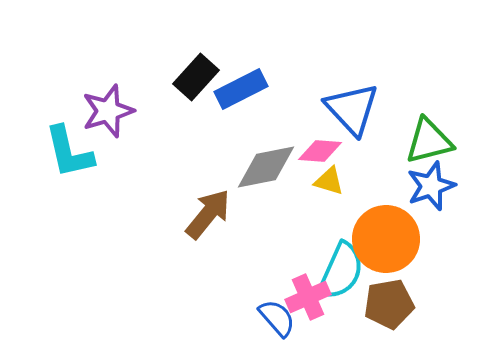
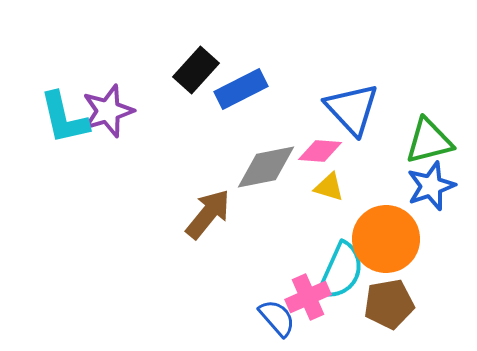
black rectangle: moved 7 px up
cyan L-shape: moved 5 px left, 34 px up
yellow triangle: moved 6 px down
